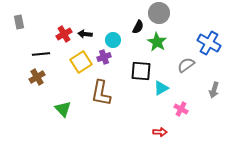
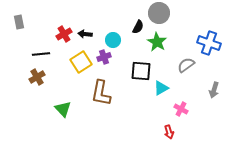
blue cross: rotated 10 degrees counterclockwise
red arrow: moved 9 px right; rotated 72 degrees clockwise
